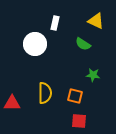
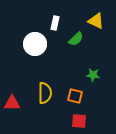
green semicircle: moved 7 px left, 5 px up; rotated 77 degrees counterclockwise
